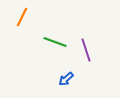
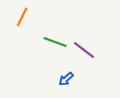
purple line: moved 2 px left; rotated 35 degrees counterclockwise
